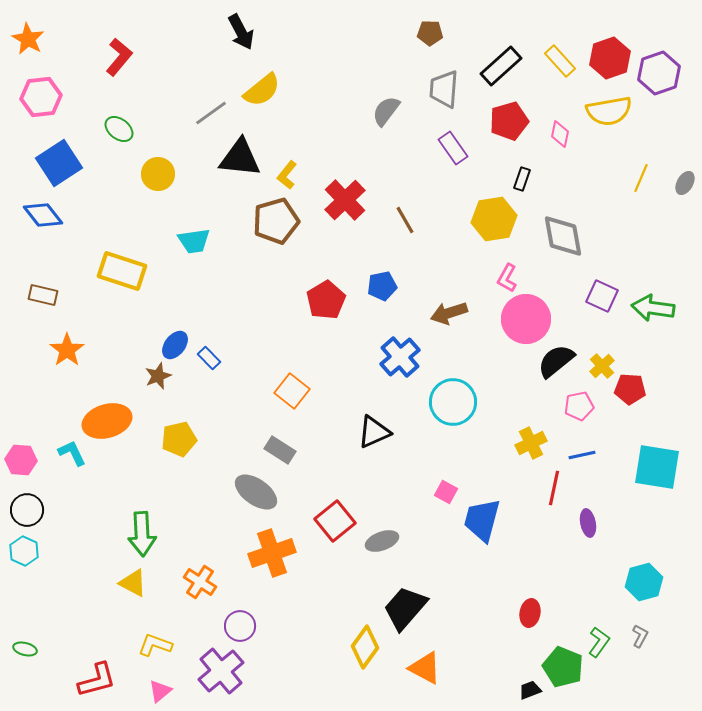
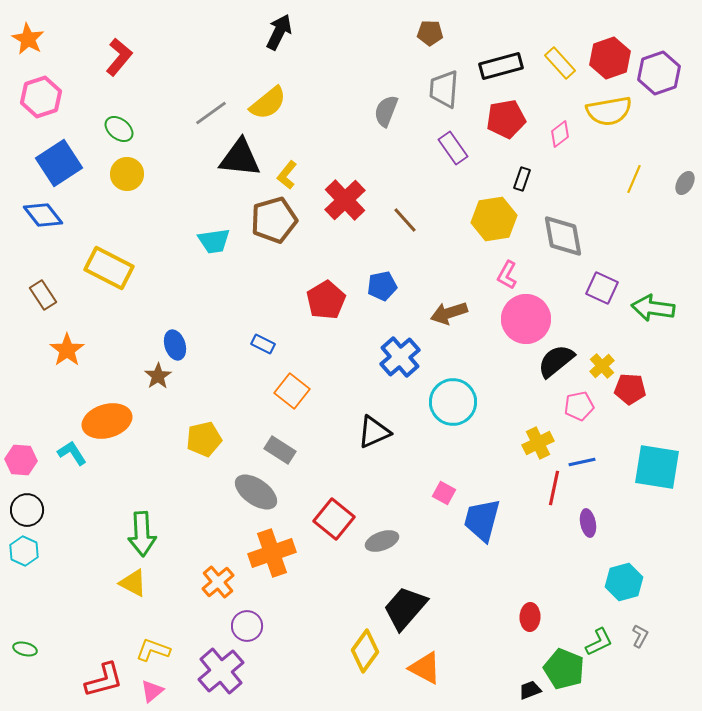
black arrow at (241, 32): moved 38 px right; rotated 126 degrees counterclockwise
yellow rectangle at (560, 61): moved 2 px down
black rectangle at (501, 66): rotated 27 degrees clockwise
yellow semicircle at (262, 90): moved 6 px right, 13 px down
pink hexagon at (41, 97): rotated 12 degrees counterclockwise
gray semicircle at (386, 111): rotated 16 degrees counterclockwise
red pentagon at (509, 121): moved 3 px left, 2 px up; rotated 6 degrees clockwise
pink diamond at (560, 134): rotated 40 degrees clockwise
yellow circle at (158, 174): moved 31 px left
yellow line at (641, 178): moved 7 px left, 1 px down
brown line at (405, 220): rotated 12 degrees counterclockwise
brown pentagon at (276, 221): moved 2 px left, 1 px up
cyan trapezoid at (194, 241): moved 20 px right
yellow rectangle at (122, 271): moved 13 px left, 3 px up; rotated 9 degrees clockwise
pink L-shape at (507, 278): moved 3 px up
brown rectangle at (43, 295): rotated 44 degrees clockwise
purple square at (602, 296): moved 8 px up
blue ellipse at (175, 345): rotated 56 degrees counterclockwise
blue rectangle at (209, 358): moved 54 px right, 14 px up; rotated 20 degrees counterclockwise
brown star at (158, 376): rotated 12 degrees counterclockwise
yellow pentagon at (179, 439): moved 25 px right
yellow cross at (531, 443): moved 7 px right
cyan L-shape at (72, 453): rotated 8 degrees counterclockwise
blue line at (582, 455): moved 7 px down
pink square at (446, 492): moved 2 px left, 1 px down
red square at (335, 521): moved 1 px left, 2 px up; rotated 12 degrees counterclockwise
orange cross at (200, 582): moved 18 px right; rotated 16 degrees clockwise
cyan hexagon at (644, 582): moved 20 px left
red ellipse at (530, 613): moved 4 px down; rotated 8 degrees counterclockwise
purple circle at (240, 626): moved 7 px right
green L-shape at (599, 642): rotated 28 degrees clockwise
yellow L-shape at (155, 645): moved 2 px left, 5 px down
yellow diamond at (365, 647): moved 4 px down
green pentagon at (563, 667): moved 1 px right, 2 px down
red L-shape at (97, 680): moved 7 px right
pink triangle at (160, 691): moved 8 px left
